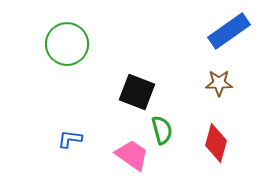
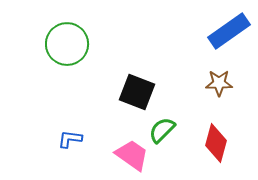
green semicircle: rotated 120 degrees counterclockwise
